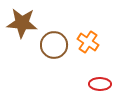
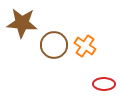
orange cross: moved 3 px left, 4 px down
red ellipse: moved 4 px right
